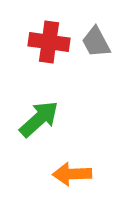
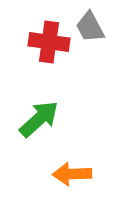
gray trapezoid: moved 6 px left, 15 px up
